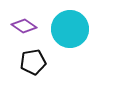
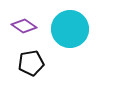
black pentagon: moved 2 px left, 1 px down
